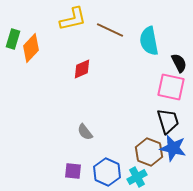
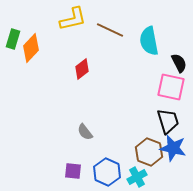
red diamond: rotated 15 degrees counterclockwise
